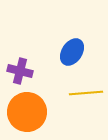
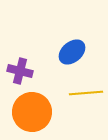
blue ellipse: rotated 16 degrees clockwise
orange circle: moved 5 px right
